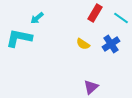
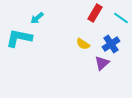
purple triangle: moved 11 px right, 24 px up
